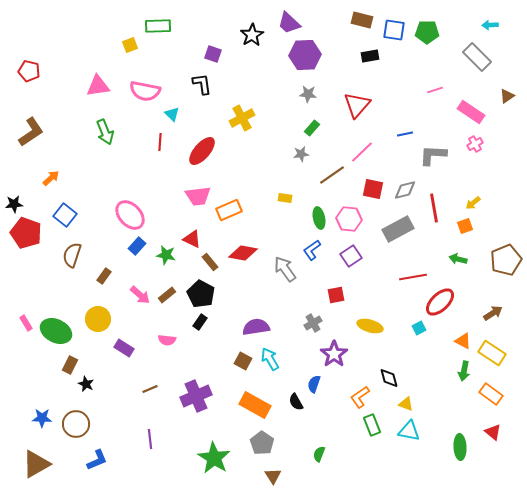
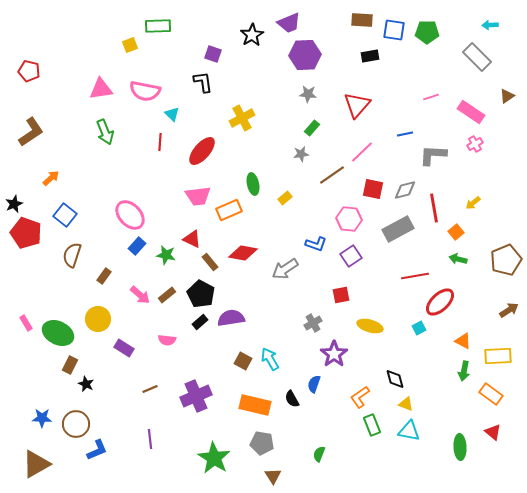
brown rectangle at (362, 20): rotated 10 degrees counterclockwise
purple trapezoid at (289, 23): rotated 65 degrees counterclockwise
black L-shape at (202, 84): moved 1 px right, 2 px up
pink triangle at (98, 86): moved 3 px right, 3 px down
pink line at (435, 90): moved 4 px left, 7 px down
yellow rectangle at (285, 198): rotated 48 degrees counterclockwise
black star at (14, 204): rotated 18 degrees counterclockwise
green ellipse at (319, 218): moved 66 px left, 34 px up
orange square at (465, 226): moved 9 px left, 6 px down; rotated 21 degrees counterclockwise
blue L-shape at (312, 250): moved 4 px right, 6 px up; rotated 125 degrees counterclockwise
gray arrow at (285, 269): rotated 88 degrees counterclockwise
red line at (413, 277): moved 2 px right, 1 px up
red square at (336, 295): moved 5 px right
brown arrow at (493, 313): moved 16 px right, 3 px up
black rectangle at (200, 322): rotated 14 degrees clockwise
purple semicircle at (256, 327): moved 25 px left, 9 px up
green ellipse at (56, 331): moved 2 px right, 2 px down
yellow rectangle at (492, 353): moved 6 px right, 3 px down; rotated 36 degrees counterclockwise
black diamond at (389, 378): moved 6 px right, 1 px down
black semicircle at (296, 402): moved 4 px left, 3 px up
orange rectangle at (255, 405): rotated 16 degrees counterclockwise
gray pentagon at (262, 443): rotated 25 degrees counterclockwise
blue L-shape at (97, 460): moved 10 px up
